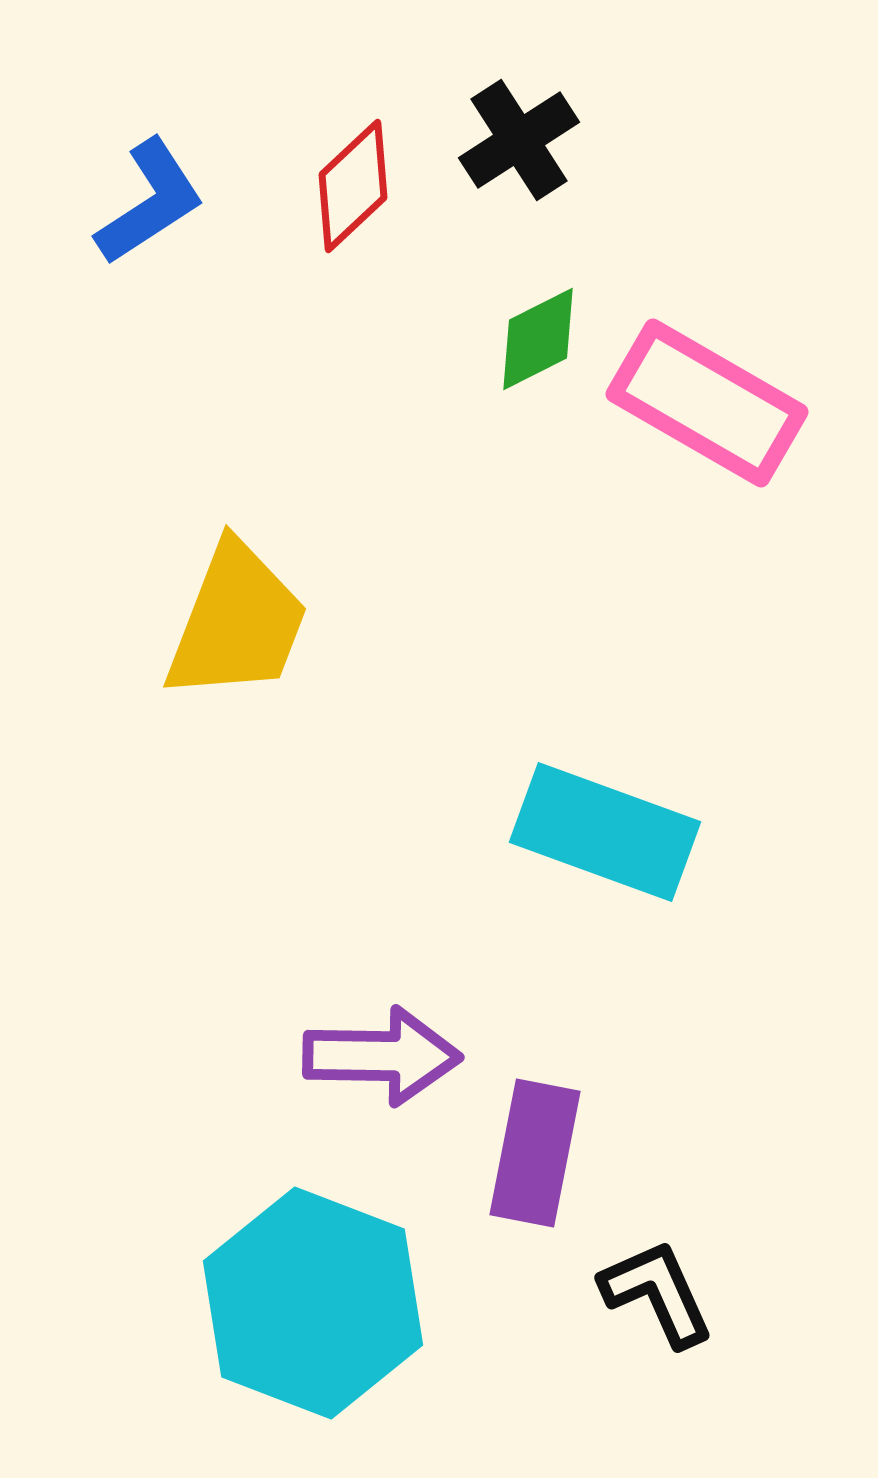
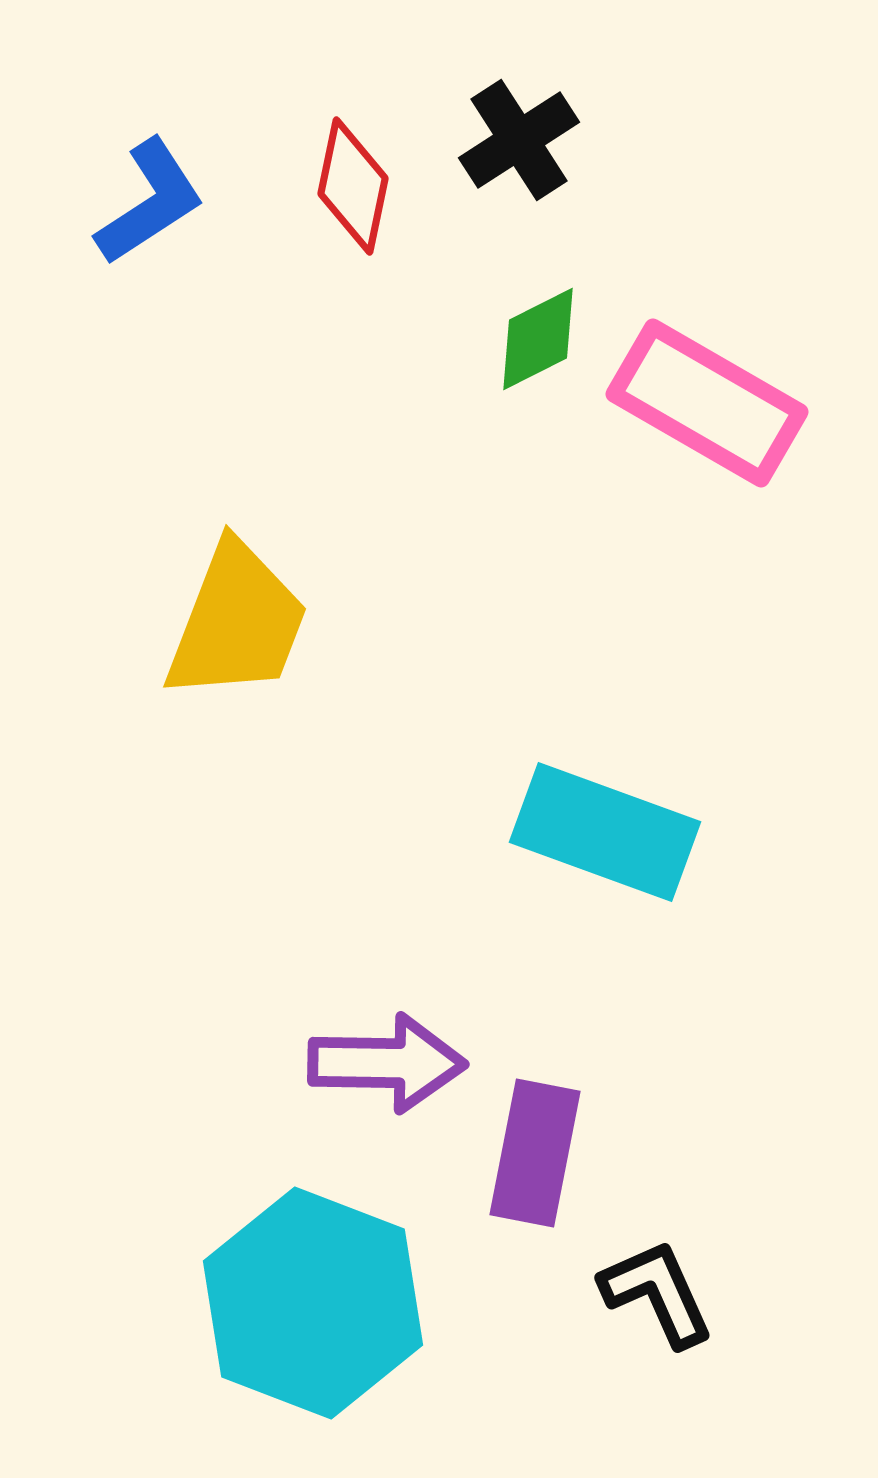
red diamond: rotated 35 degrees counterclockwise
purple arrow: moved 5 px right, 7 px down
